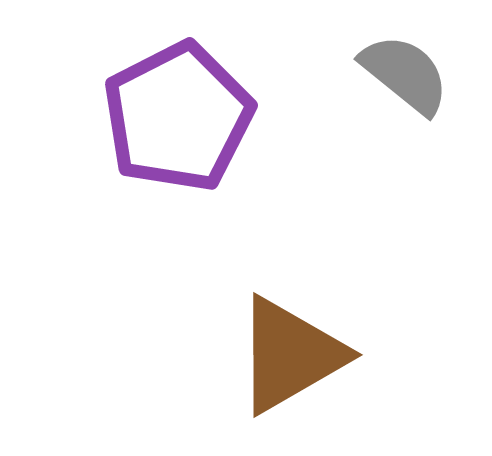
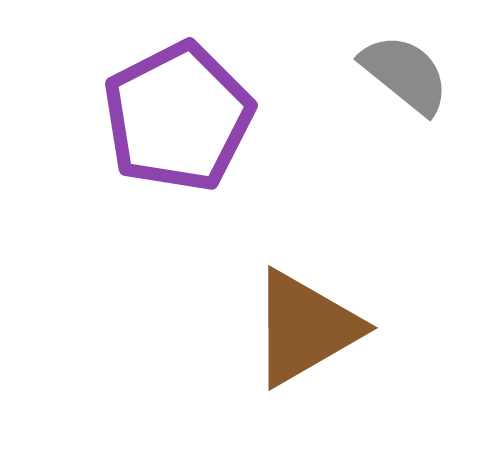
brown triangle: moved 15 px right, 27 px up
